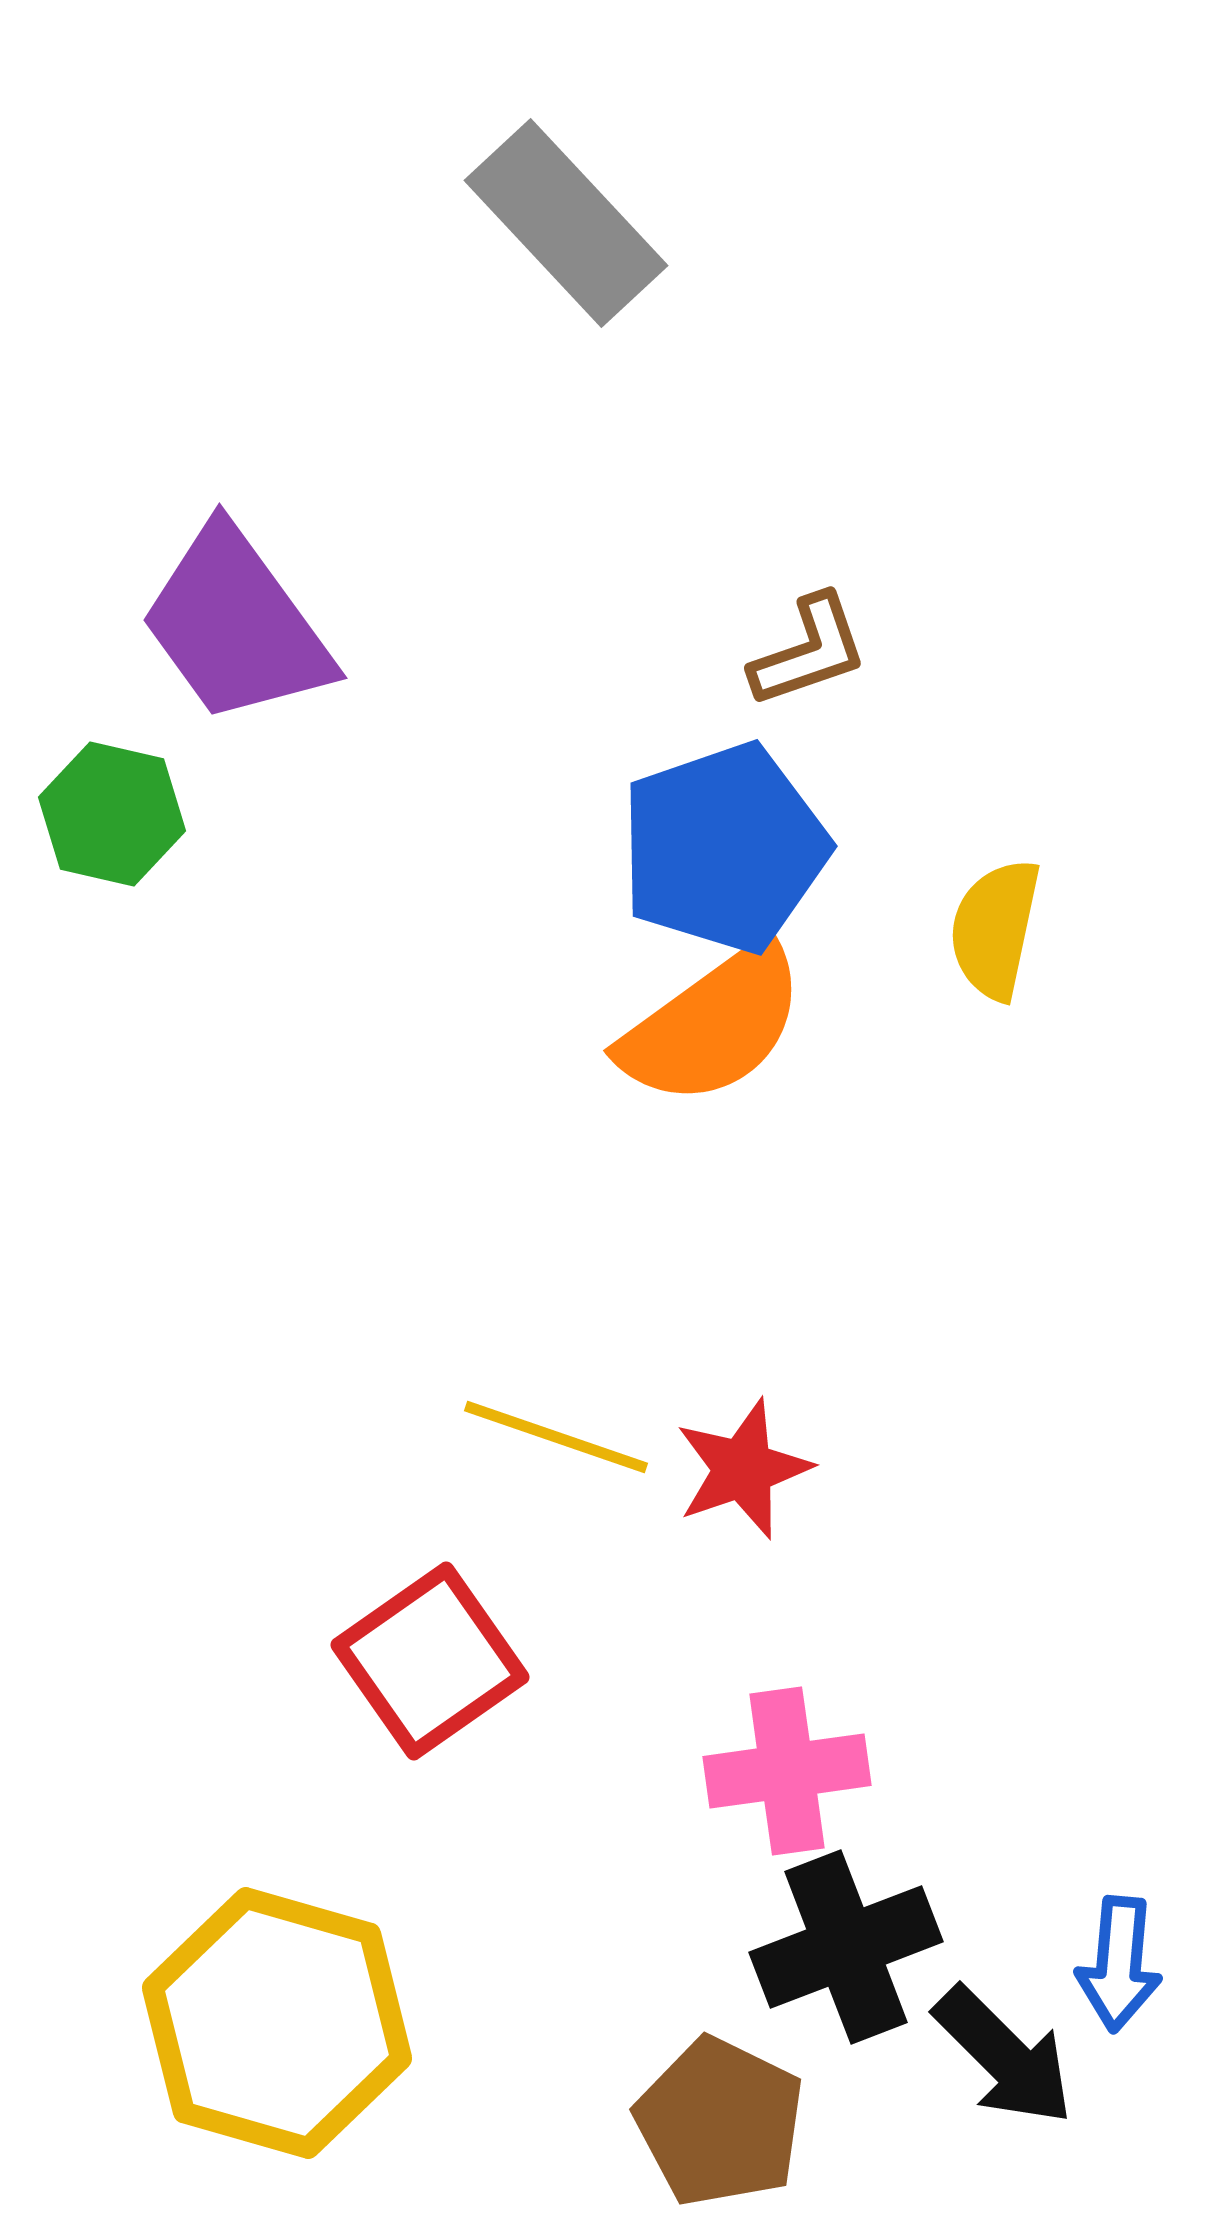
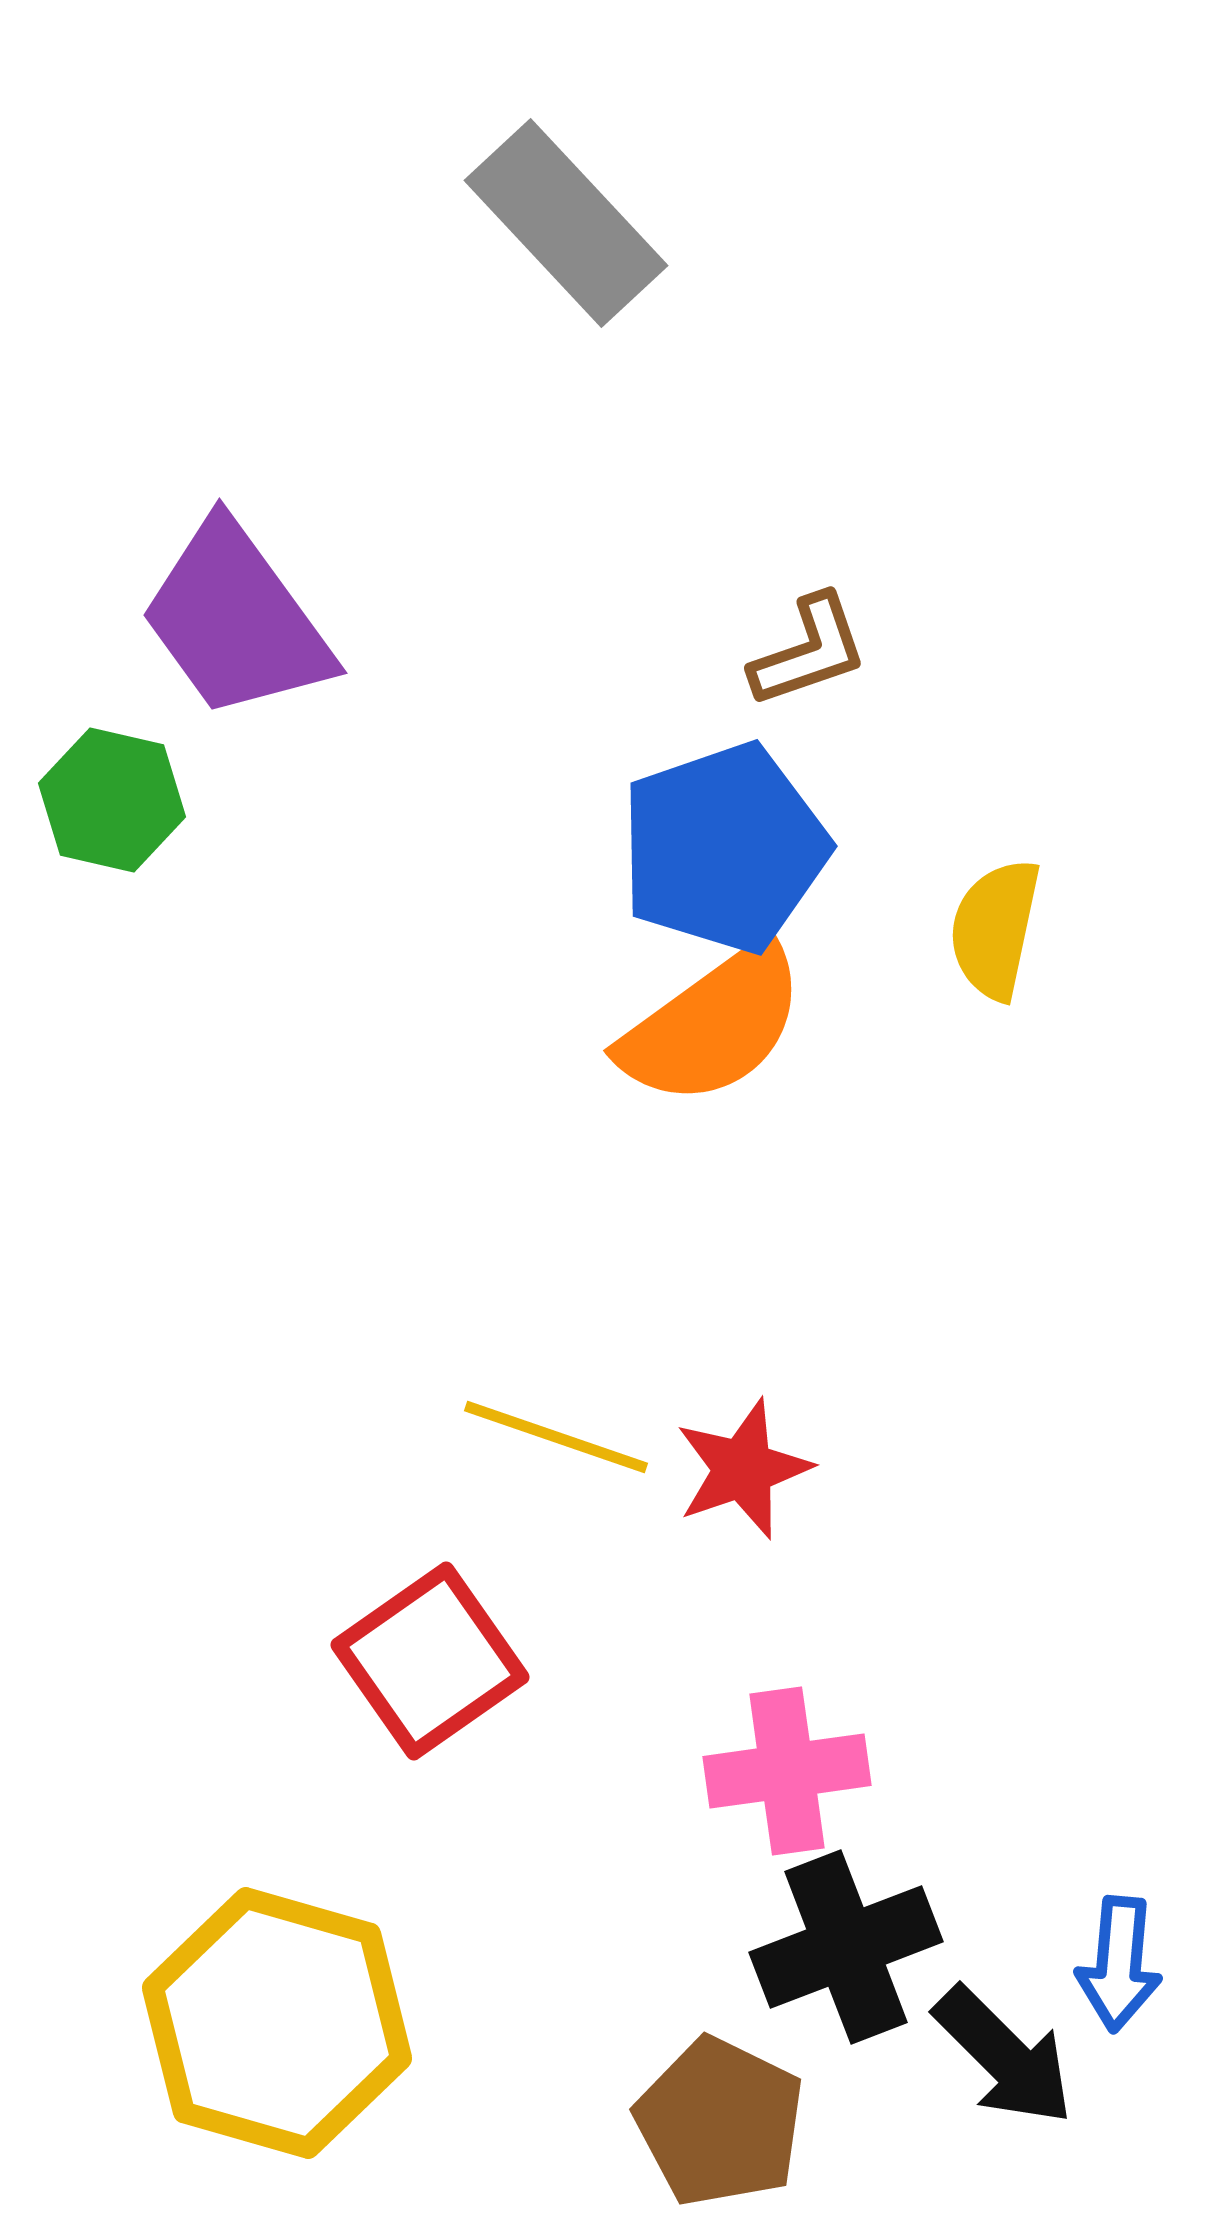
purple trapezoid: moved 5 px up
green hexagon: moved 14 px up
